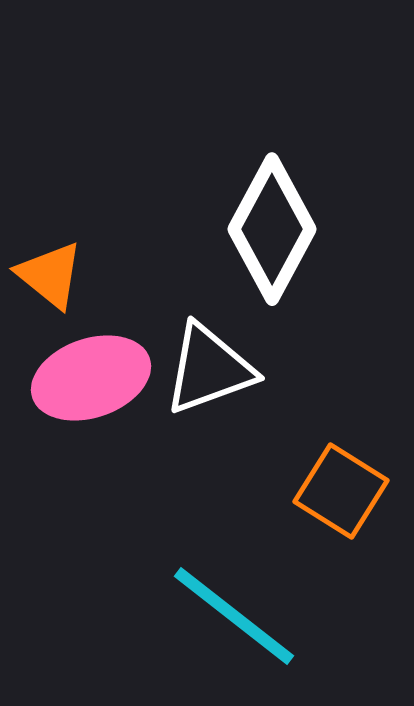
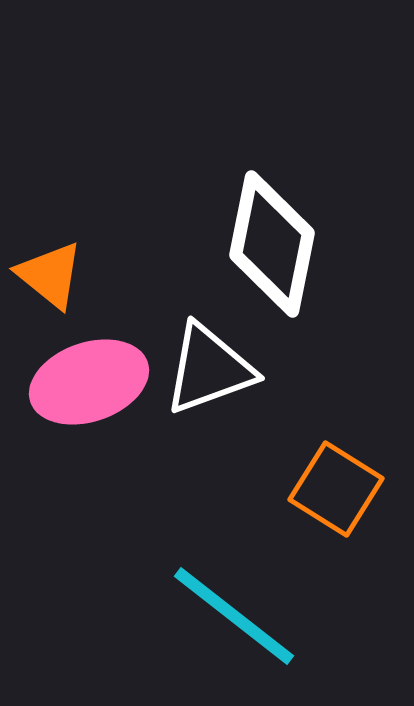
white diamond: moved 15 px down; rotated 17 degrees counterclockwise
pink ellipse: moved 2 px left, 4 px down
orange square: moved 5 px left, 2 px up
